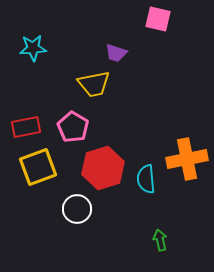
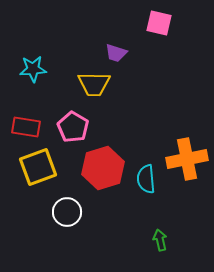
pink square: moved 1 px right, 4 px down
cyan star: moved 21 px down
yellow trapezoid: rotated 12 degrees clockwise
red rectangle: rotated 20 degrees clockwise
white circle: moved 10 px left, 3 px down
